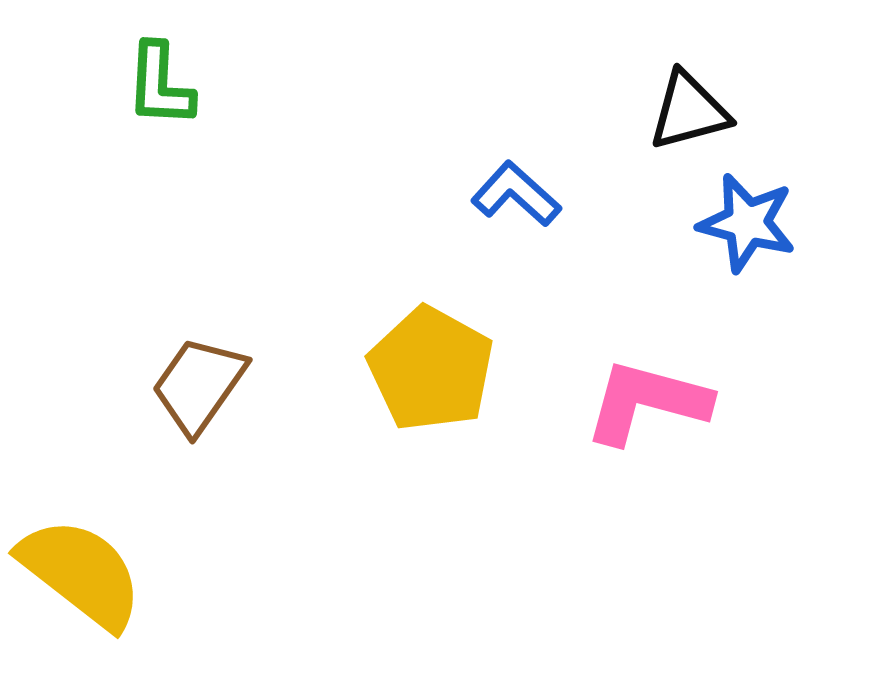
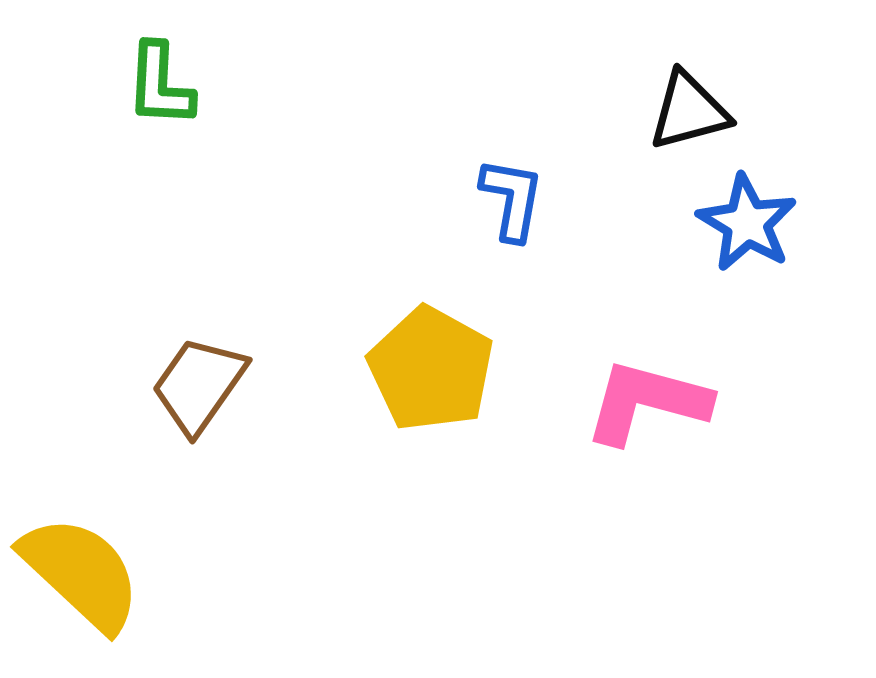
blue L-shape: moved 4 px left, 5 px down; rotated 58 degrees clockwise
blue star: rotated 16 degrees clockwise
yellow semicircle: rotated 5 degrees clockwise
